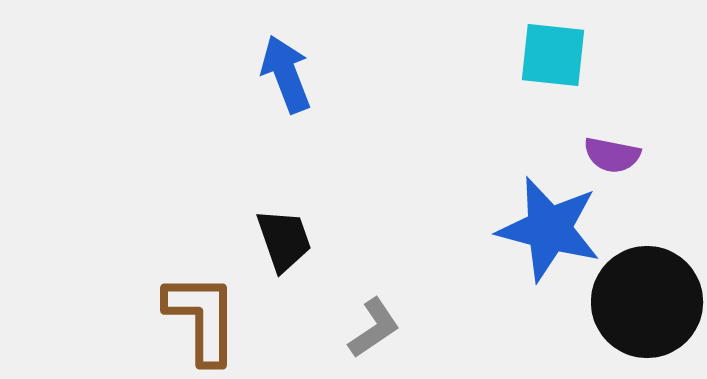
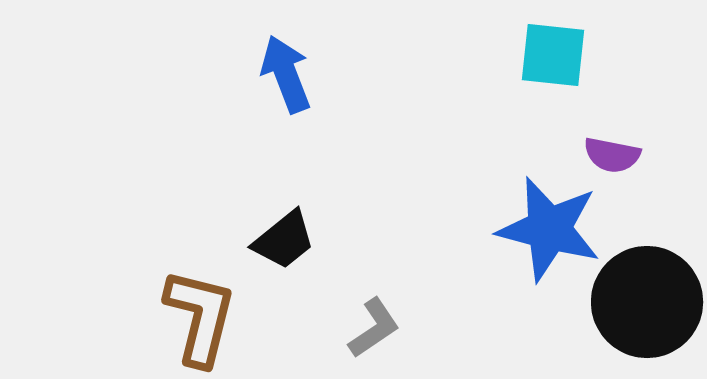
black trapezoid: rotated 70 degrees clockwise
brown L-shape: moved 2 px left, 1 px up; rotated 14 degrees clockwise
